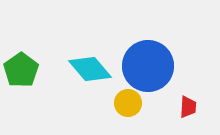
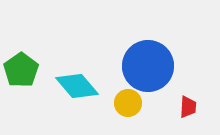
cyan diamond: moved 13 px left, 17 px down
